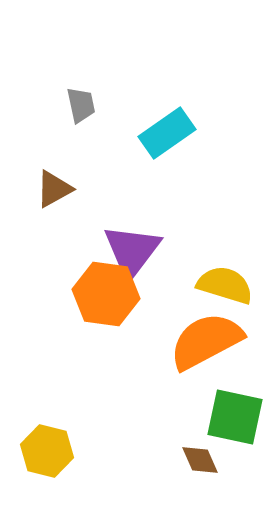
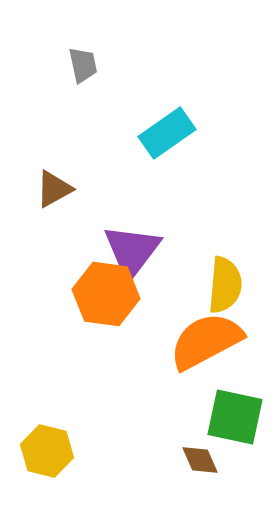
gray trapezoid: moved 2 px right, 40 px up
yellow semicircle: rotated 78 degrees clockwise
